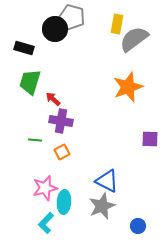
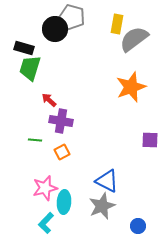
green trapezoid: moved 14 px up
orange star: moved 3 px right
red arrow: moved 4 px left, 1 px down
purple square: moved 1 px down
